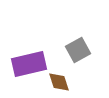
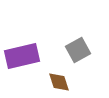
purple rectangle: moved 7 px left, 8 px up
